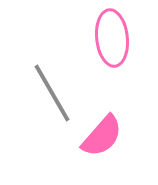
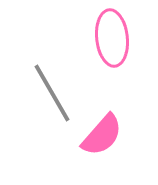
pink semicircle: moved 1 px up
